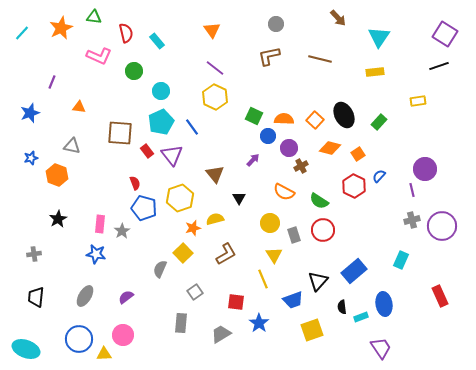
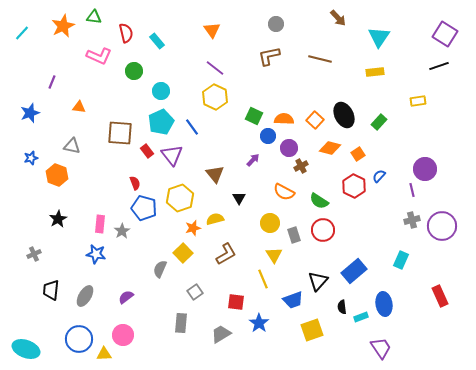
orange star at (61, 28): moved 2 px right, 2 px up
gray cross at (34, 254): rotated 16 degrees counterclockwise
black trapezoid at (36, 297): moved 15 px right, 7 px up
